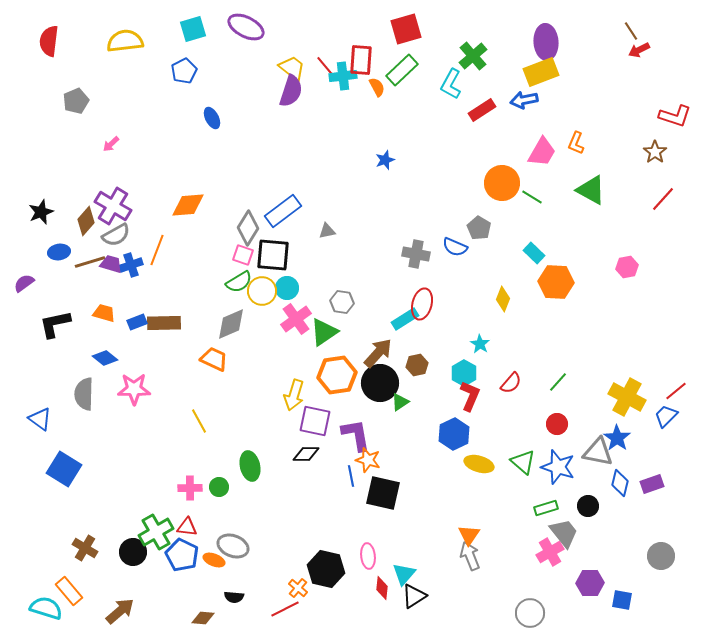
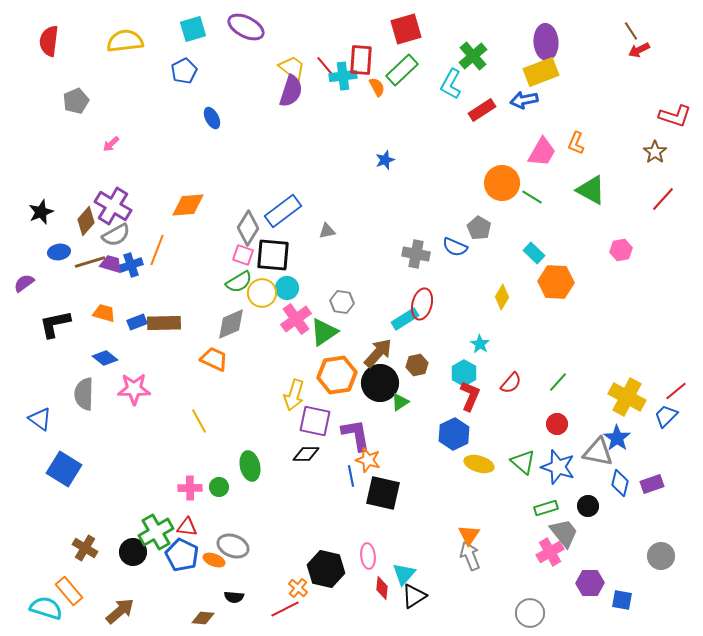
pink hexagon at (627, 267): moved 6 px left, 17 px up
yellow circle at (262, 291): moved 2 px down
yellow diamond at (503, 299): moved 1 px left, 2 px up; rotated 10 degrees clockwise
